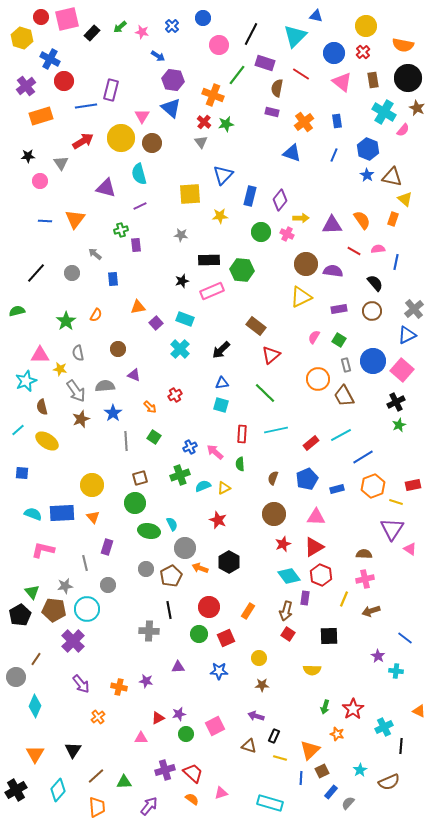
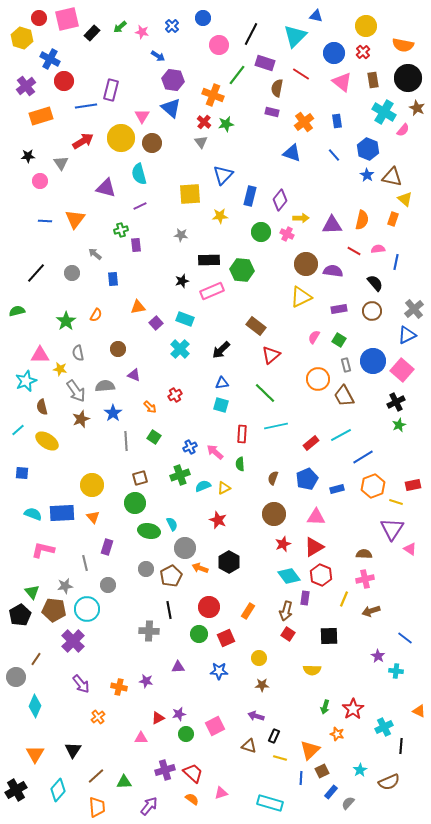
red circle at (41, 17): moved 2 px left, 1 px down
blue line at (334, 155): rotated 64 degrees counterclockwise
orange semicircle at (362, 220): rotated 48 degrees clockwise
cyan line at (276, 430): moved 4 px up
